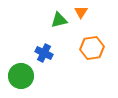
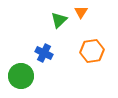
green triangle: rotated 30 degrees counterclockwise
orange hexagon: moved 3 px down
